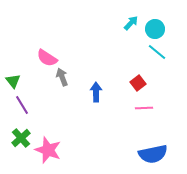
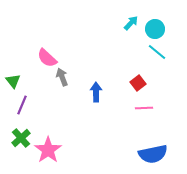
pink semicircle: rotated 10 degrees clockwise
purple line: rotated 54 degrees clockwise
pink star: rotated 16 degrees clockwise
